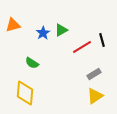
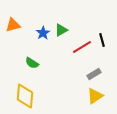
yellow diamond: moved 3 px down
